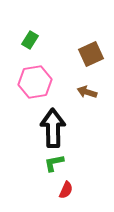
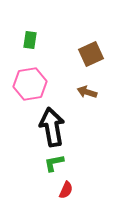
green rectangle: rotated 24 degrees counterclockwise
pink hexagon: moved 5 px left, 2 px down
black arrow: moved 1 px left, 1 px up; rotated 9 degrees counterclockwise
